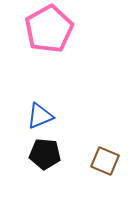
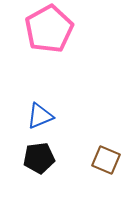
black pentagon: moved 6 px left, 4 px down; rotated 12 degrees counterclockwise
brown square: moved 1 px right, 1 px up
